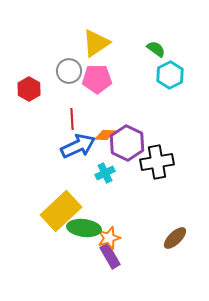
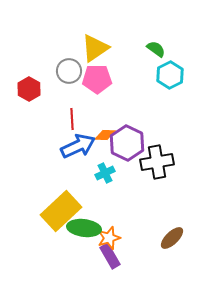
yellow triangle: moved 1 px left, 5 px down
brown ellipse: moved 3 px left
